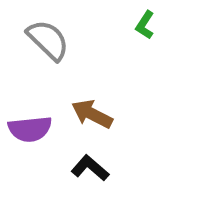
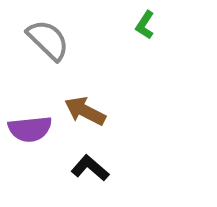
brown arrow: moved 7 px left, 3 px up
